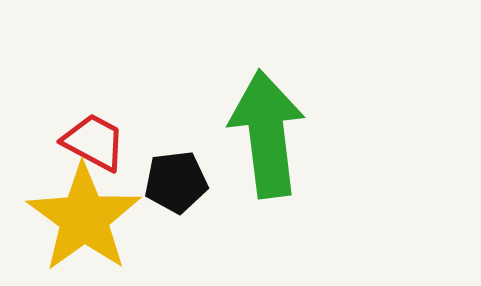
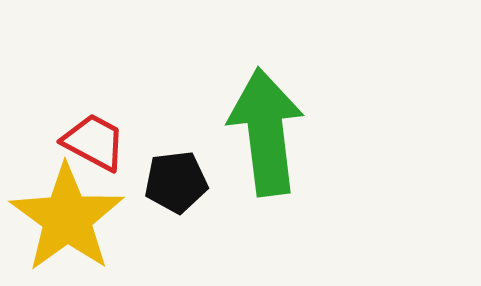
green arrow: moved 1 px left, 2 px up
yellow star: moved 17 px left
